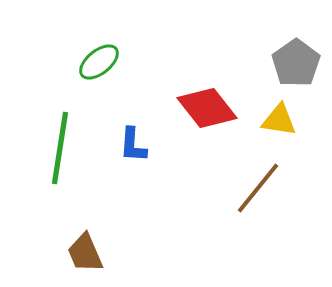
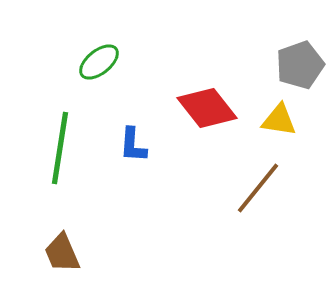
gray pentagon: moved 4 px right, 2 px down; rotated 15 degrees clockwise
brown trapezoid: moved 23 px left
